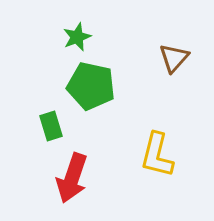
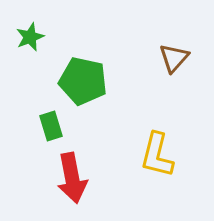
green star: moved 47 px left
green pentagon: moved 8 px left, 5 px up
red arrow: rotated 30 degrees counterclockwise
